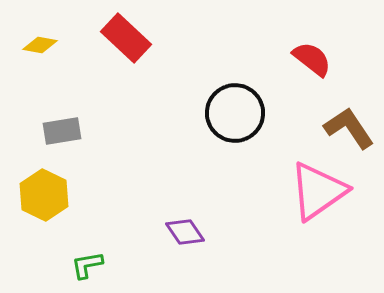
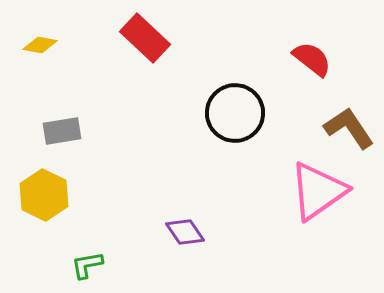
red rectangle: moved 19 px right
